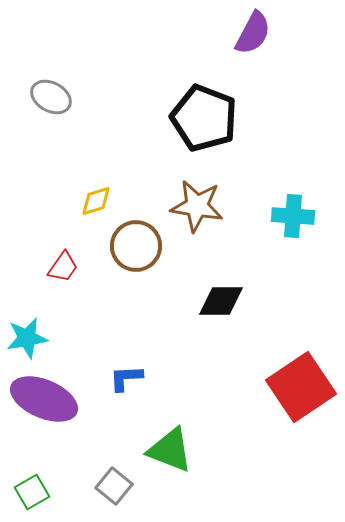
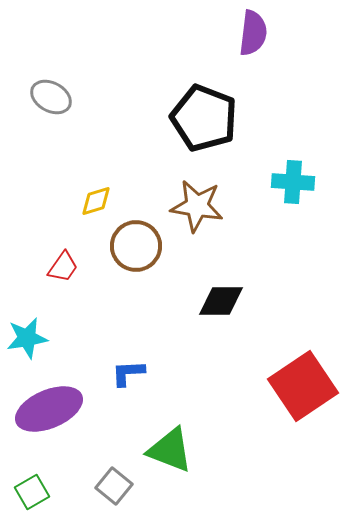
purple semicircle: rotated 21 degrees counterclockwise
cyan cross: moved 34 px up
blue L-shape: moved 2 px right, 5 px up
red square: moved 2 px right, 1 px up
purple ellipse: moved 5 px right, 10 px down; rotated 46 degrees counterclockwise
